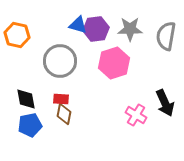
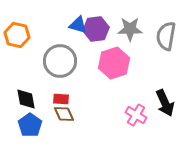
brown diamond: rotated 35 degrees counterclockwise
blue pentagon: rotated 25 degrees counterclockwise
